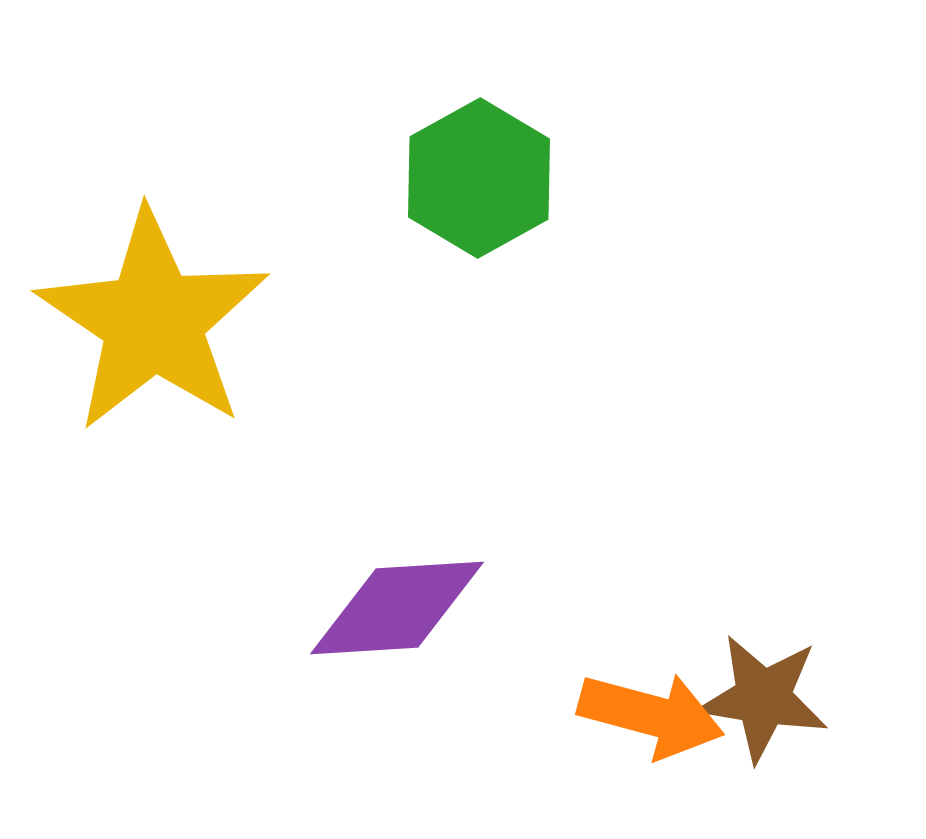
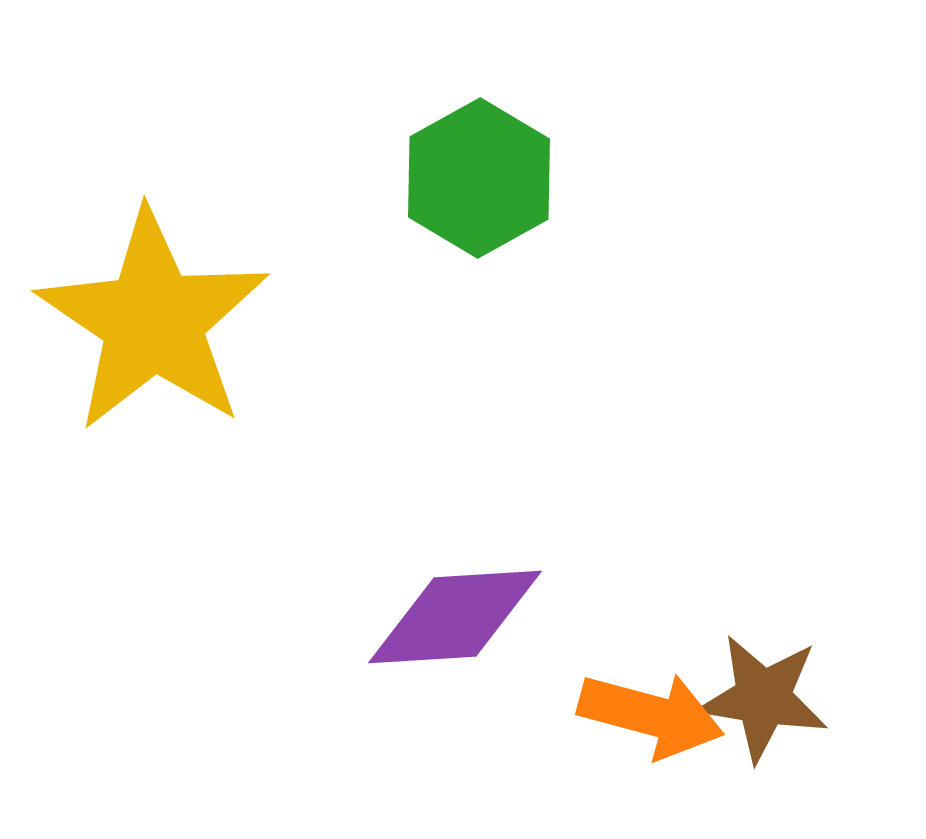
purple diamond: moved 58 px right, 9 px down
